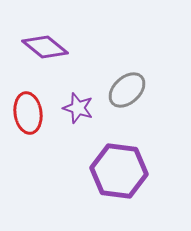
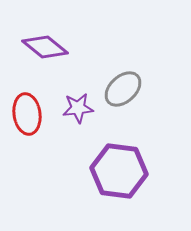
gray ellipse: moved 4 px left, 1 px up
purple star: rotated 24 degrees counterclockwise
red ellipse: moved 1 px left, 1 px down
